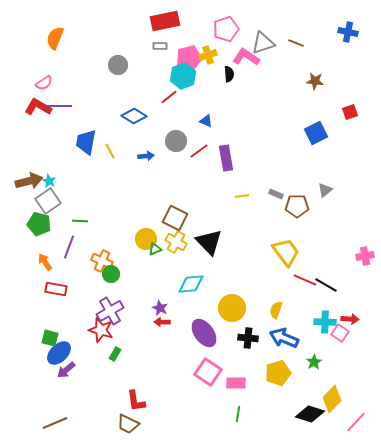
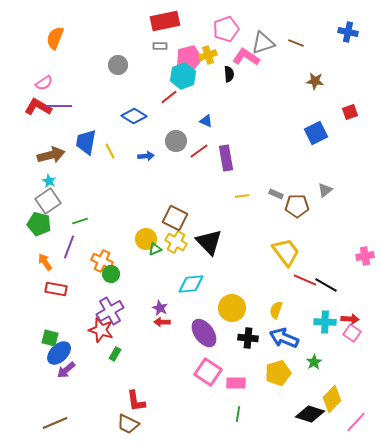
brown arrow at (29, 181): moved 22 px right, 26 px up
green line at (80, 221): rotated 21 degrees counterclockwise
pink square at (340, 333): moved 12 px right
